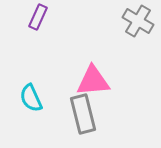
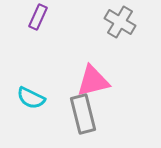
gray cross: moved 18 px left, 1 px down
pink triangle: rotated 9 degrees counterclockwise
cyan semicircle: rotated 40 degrees counterclockwise
